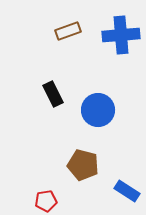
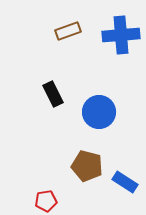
blue circle: moved 1 px right, 2 px down
brown pentagon: moved 4 px right, 1 px down
blue rectangle: moved 2 px left, 9 px up
